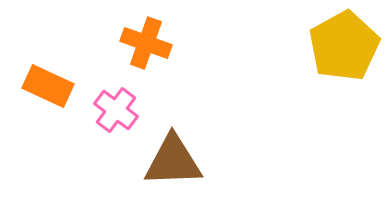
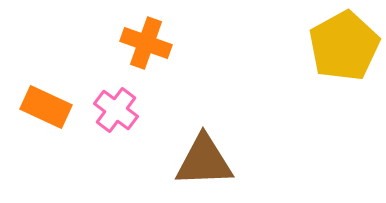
orange rectangle: moved 2 px left, 21 px down
brown triangle: moved 31 px right
